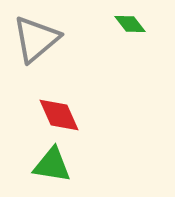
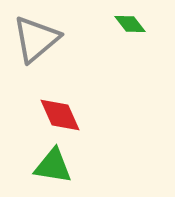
red diamond: moved 1 px right
green triangle: moved 1 px right, 1 px down
